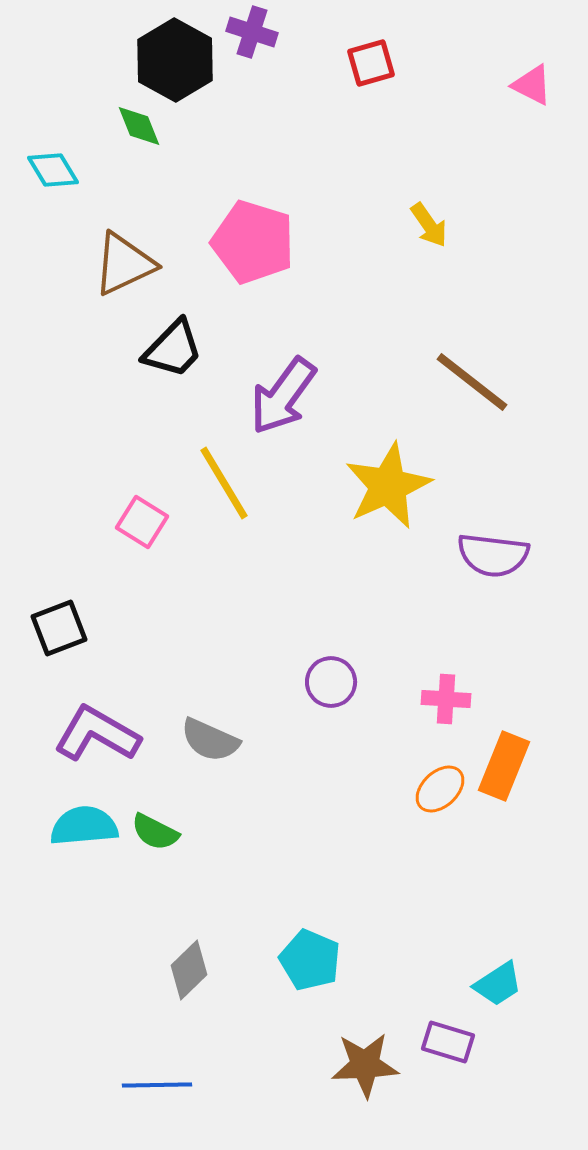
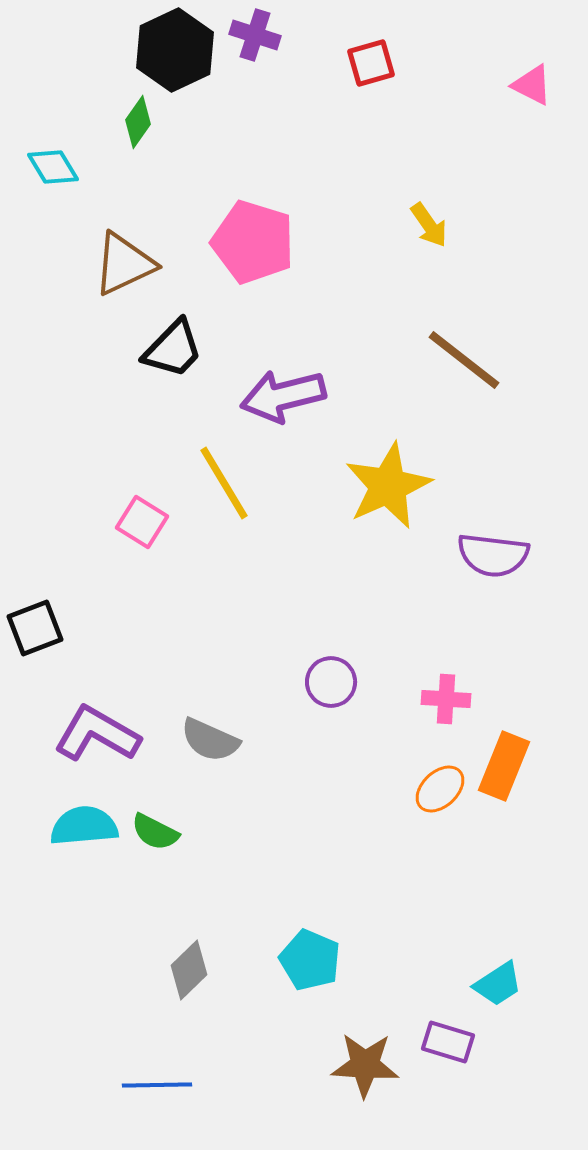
purple cross: moved 3 px right, 3 px down
black hexagon: moved 10 px up; rotated 6 degrees clockwise
green diamond: moved 1 px left, 4 px up; rotated 57 degrees clockwise
cyan diamond: moved 3 px up
brown line: moved 8 px left, 22 px up
purple arrow: rotated 40 degrees clockwise
black square: moved 24 px left
brown star: rotated 6 degrees clockwise
